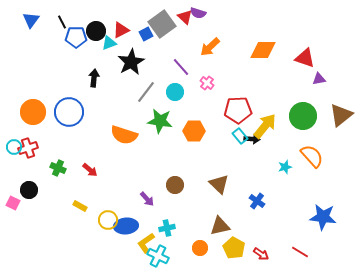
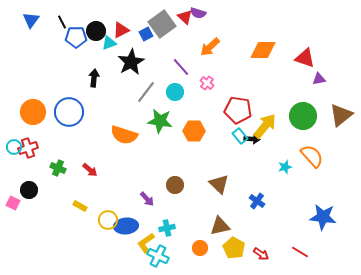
red pentagon at (238, 110): rotated 12 degrees clockwise
